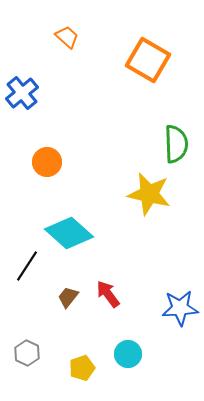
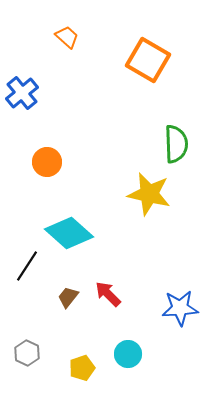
red arrow: rotated 8 degrees counterclockwise
